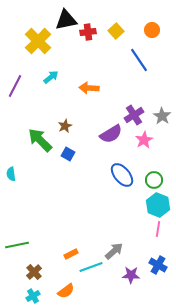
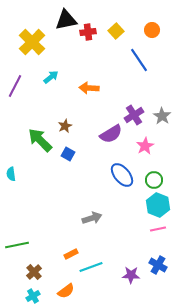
yellow cross: moved 6 px left, 1 px down
pink star: moved 1 px right, 6 px down
pink line: rotated 70 degrees clockwise
gray arrow: moved 22 px left, 33 px up; rotated 24 degrees clockwise
